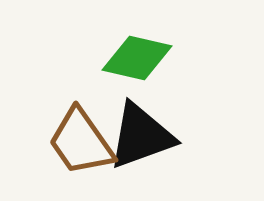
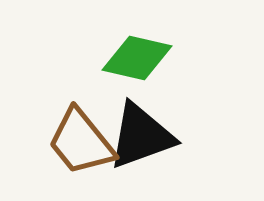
brown trapezoid: rotated 4 degrees counterclockwise
